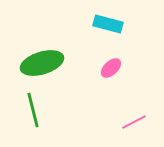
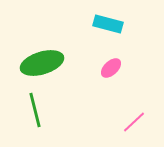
green line: moved 2 px right
pink line: rotated 15 degrees counterclockwise
